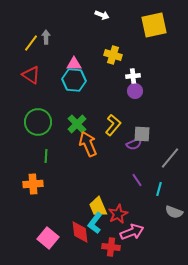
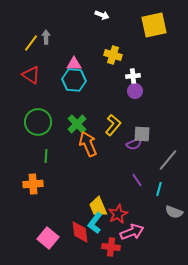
gray line: moved 2 px left, 2 px down
